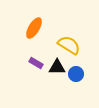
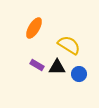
purple rectangle: moved 1 px right, 2 px down
blue circle: moved 3 px right
